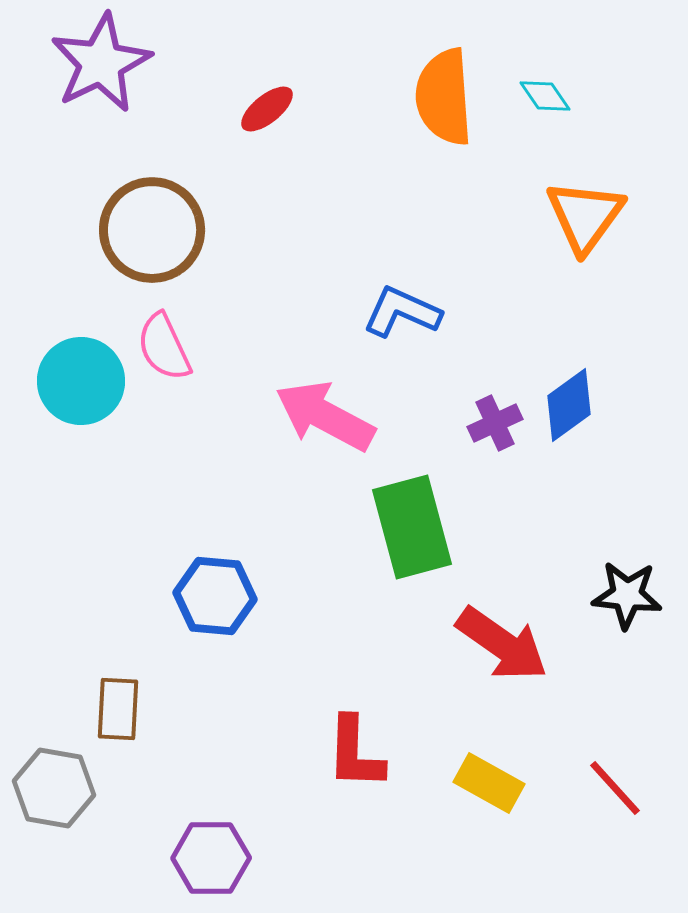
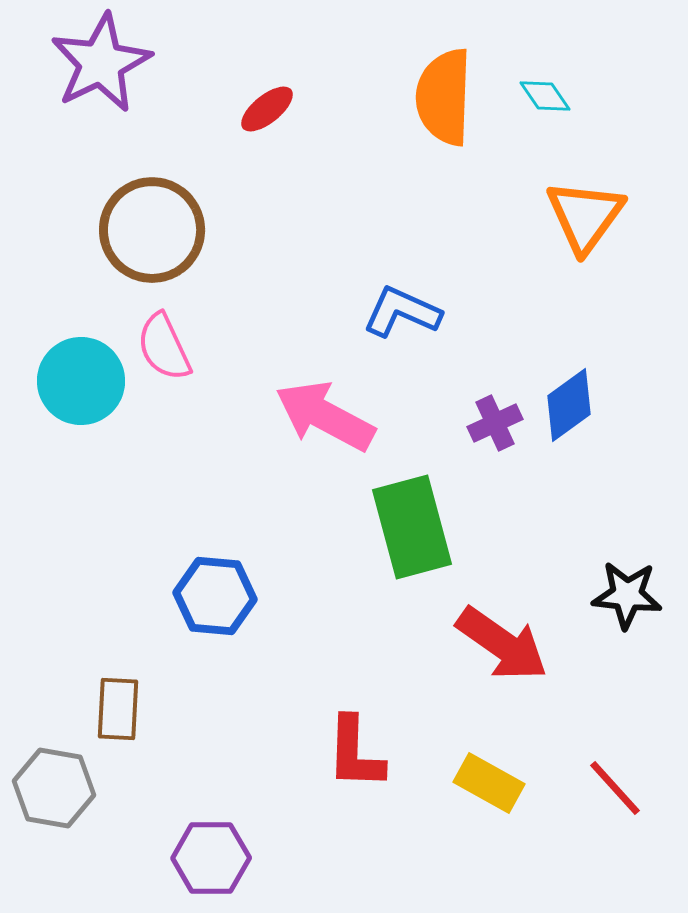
orange semicircle: rotated 6 degrees clockwise
